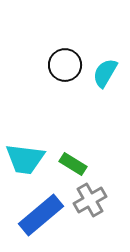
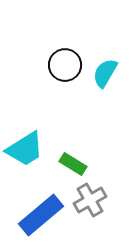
cyan trapezoid: moved 10 px up; rotated 39 degrees counterclockwise
